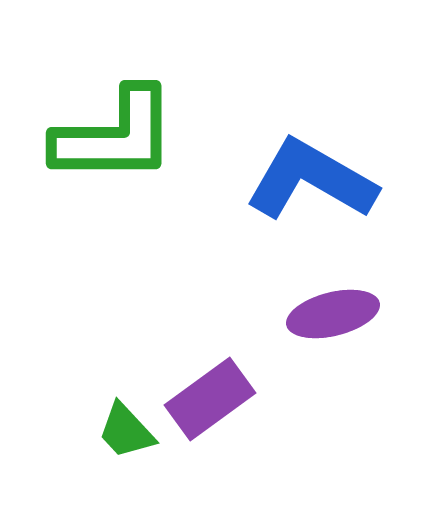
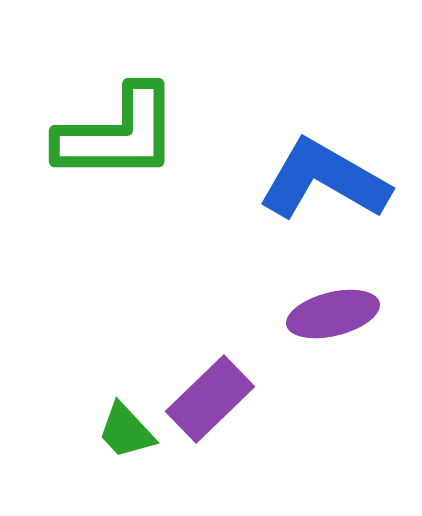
green L-shape: moved 3 px right, 2 px up
blue L-shape: moved 13 px right
purple rectangle: rotated 8 degrees counterclockwise
